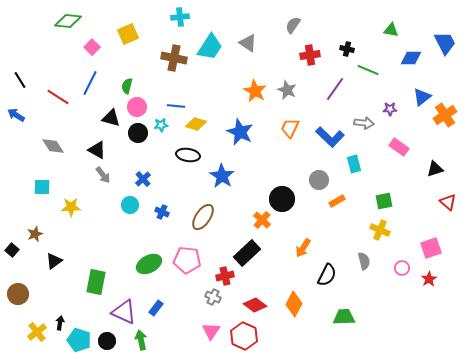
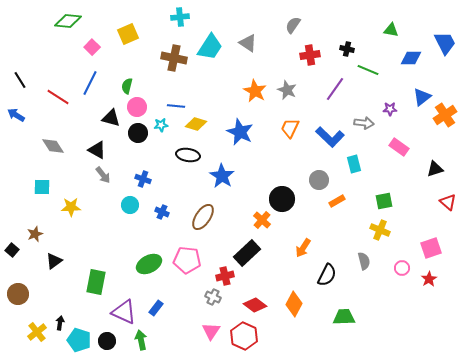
blue cross at (143, 179): rotated 28 degrees counterclockwise
